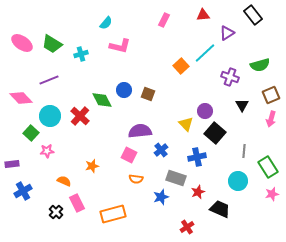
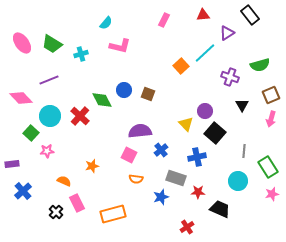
black rectangle at (253, 15): moved 3 px left
pink ellipse at (22, 43): rotated 20 degrees clockwise
blue cross at (23, 191): rotated 12 degrees counterclockwise
red star at (198, 192): rotated 24 degrees clockwise
